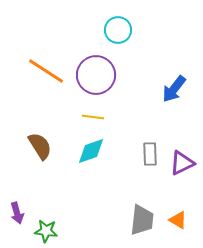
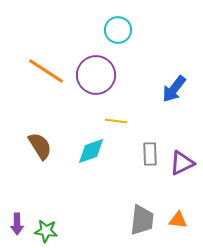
yellow line: moved 23 px right, 4 px down
purple arrow: moved 11 px down; rotated 15 degrees clockwise
orange triangle: rotated 24 degrees counterclockwise
